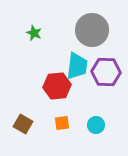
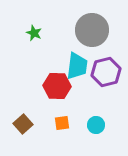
purple hexagon: rotated 16 degrees counterclockwise
red hexagon: rotated 8 degrees clockwise
brown square: rotated 18 degrees clockwise
